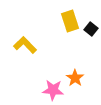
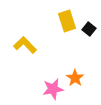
yellow rectangle: moved 3 px left
black square: moved 2 px left
pink star: moved 1 px up; rotated 15 degrees counterclockwise
